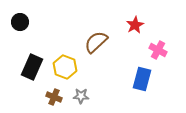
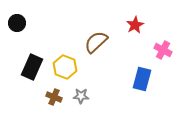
black circle: moved 3 px left, 1 px down
pink cross: moved 5 px right
